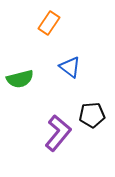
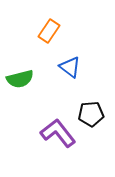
orange rectangle: moved 8 px down
black pentagon: moved 1 px left, 1 px up
purple L-shape: rotated 78 degrees counterclockwise
